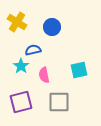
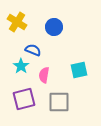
blue circle: moved 2 px right
blue semicircle: rotated 35 degrees clockwise
pink semicircle: rotated 21 degrees clockwise
purple square: moved 3 px right, 3 px up
